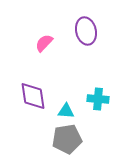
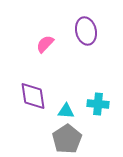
pink semicircle: moved 1 px right, 1 px down
cyan cross: moved 5 px down
gray pentagon: rotated 24 degrees counterclockwise
